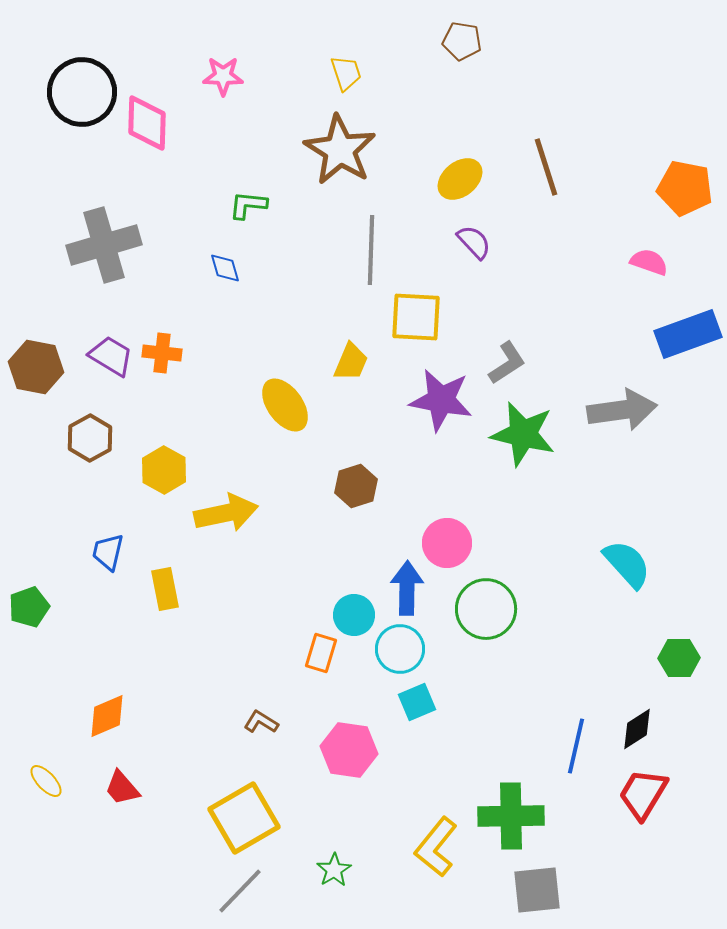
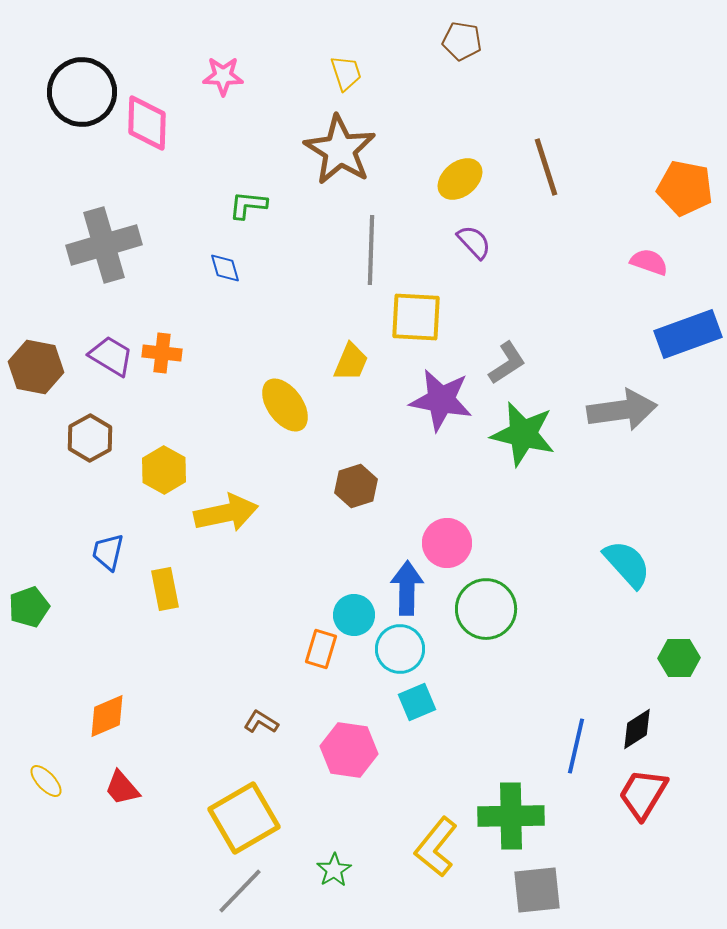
orange rectangle at (321, 653): moved 4 px up
